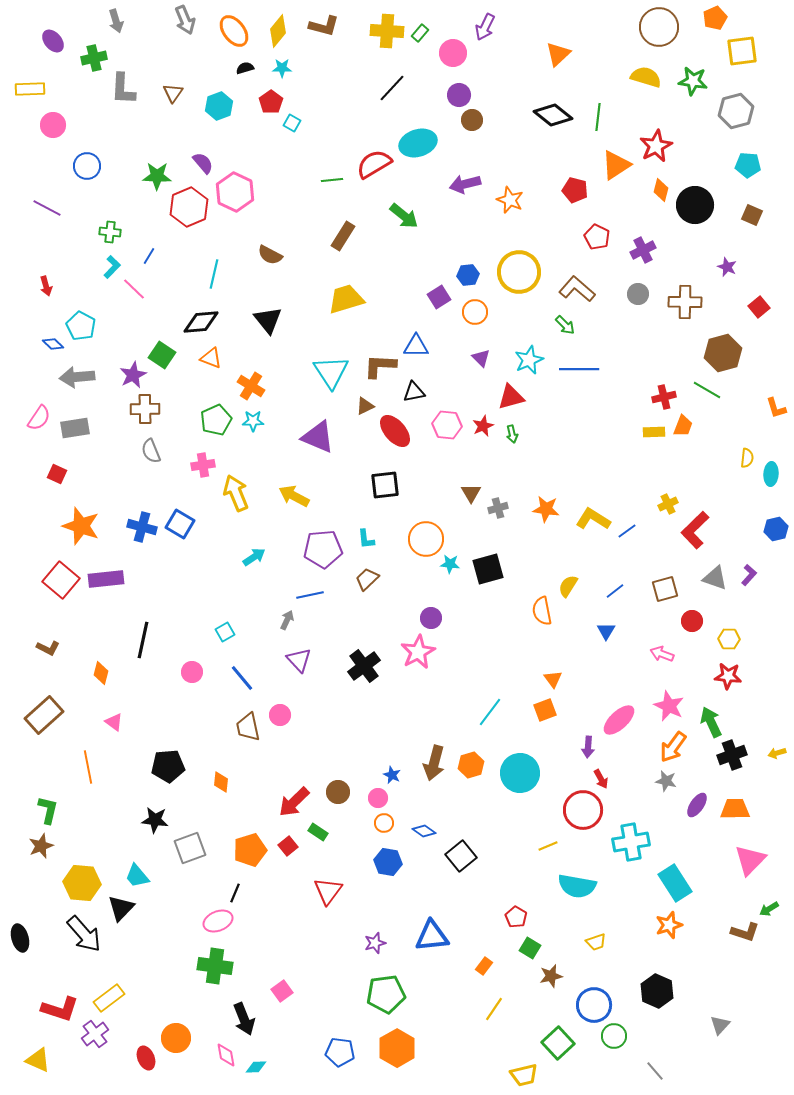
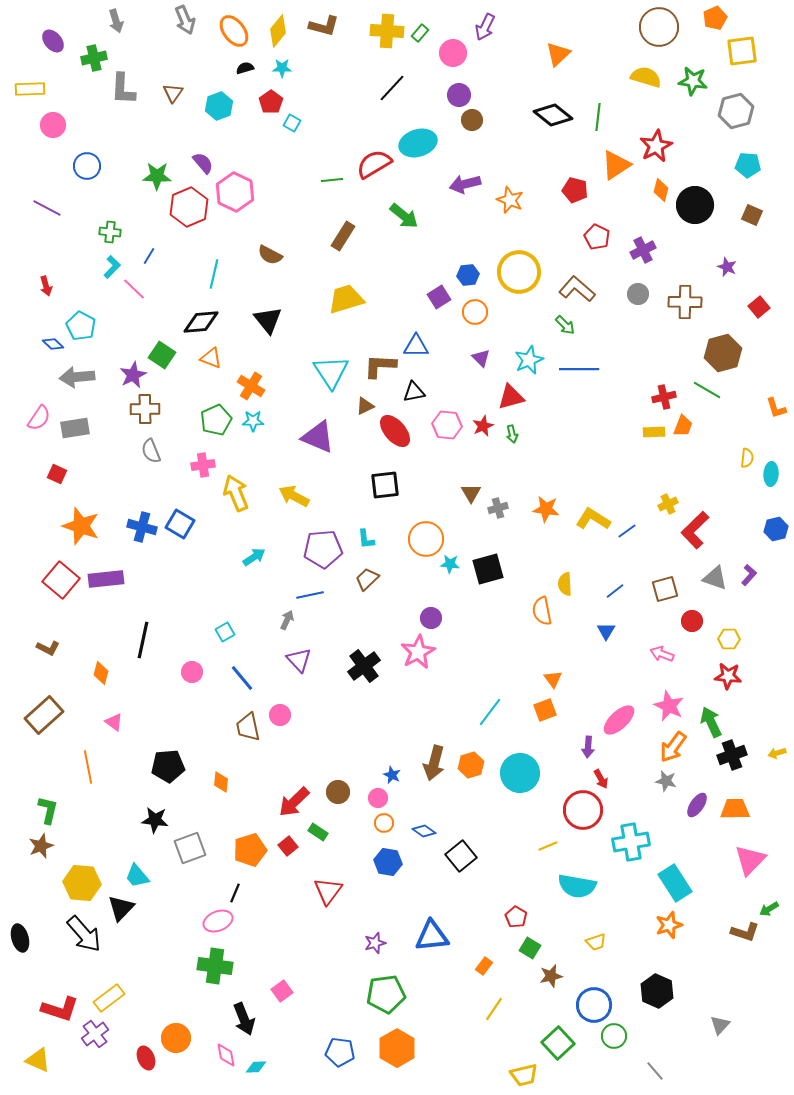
yellow semicircle at (568, 586): moved 3 px left, 2 px up; rotated 35 degrees counterclockwise
